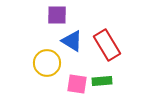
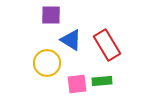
purple square: moved 6 px left
blue triangle: moved 1 px left, 1 px up
pink square: rotated 15 degrees counterclockwise
